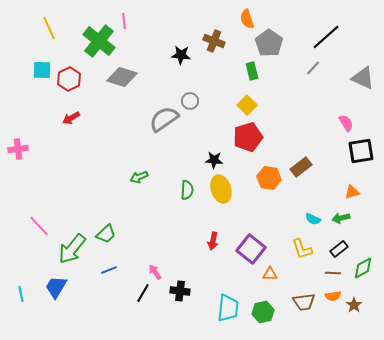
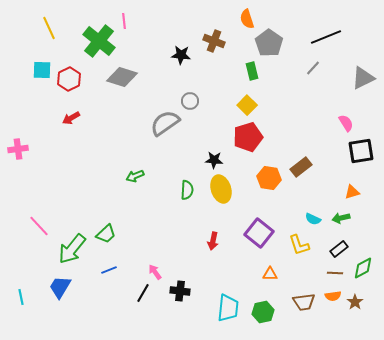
black line at (326, 37): rotated 20 degrees clockwise
gray triangle at (363, 78): rotated 50 degrees counterclockwise
gray semicircle at (164, 119): moved 1 px right, 4 px down
green arrow at (139, 177): moved 4 px left, 1 px up
purple square at (251, 249): moved 8 px right, 16 px up
yellow L-shape at (302, 249): moved 3 px left, 4 px up
brown line at (333, 273): moved 2 px right
blue trapezoid at (56, 287): moved 4 px right
cyan line at (21, 294): moved 3 px down
brown star at (354, 305): moved 1 px right, 3 px up
